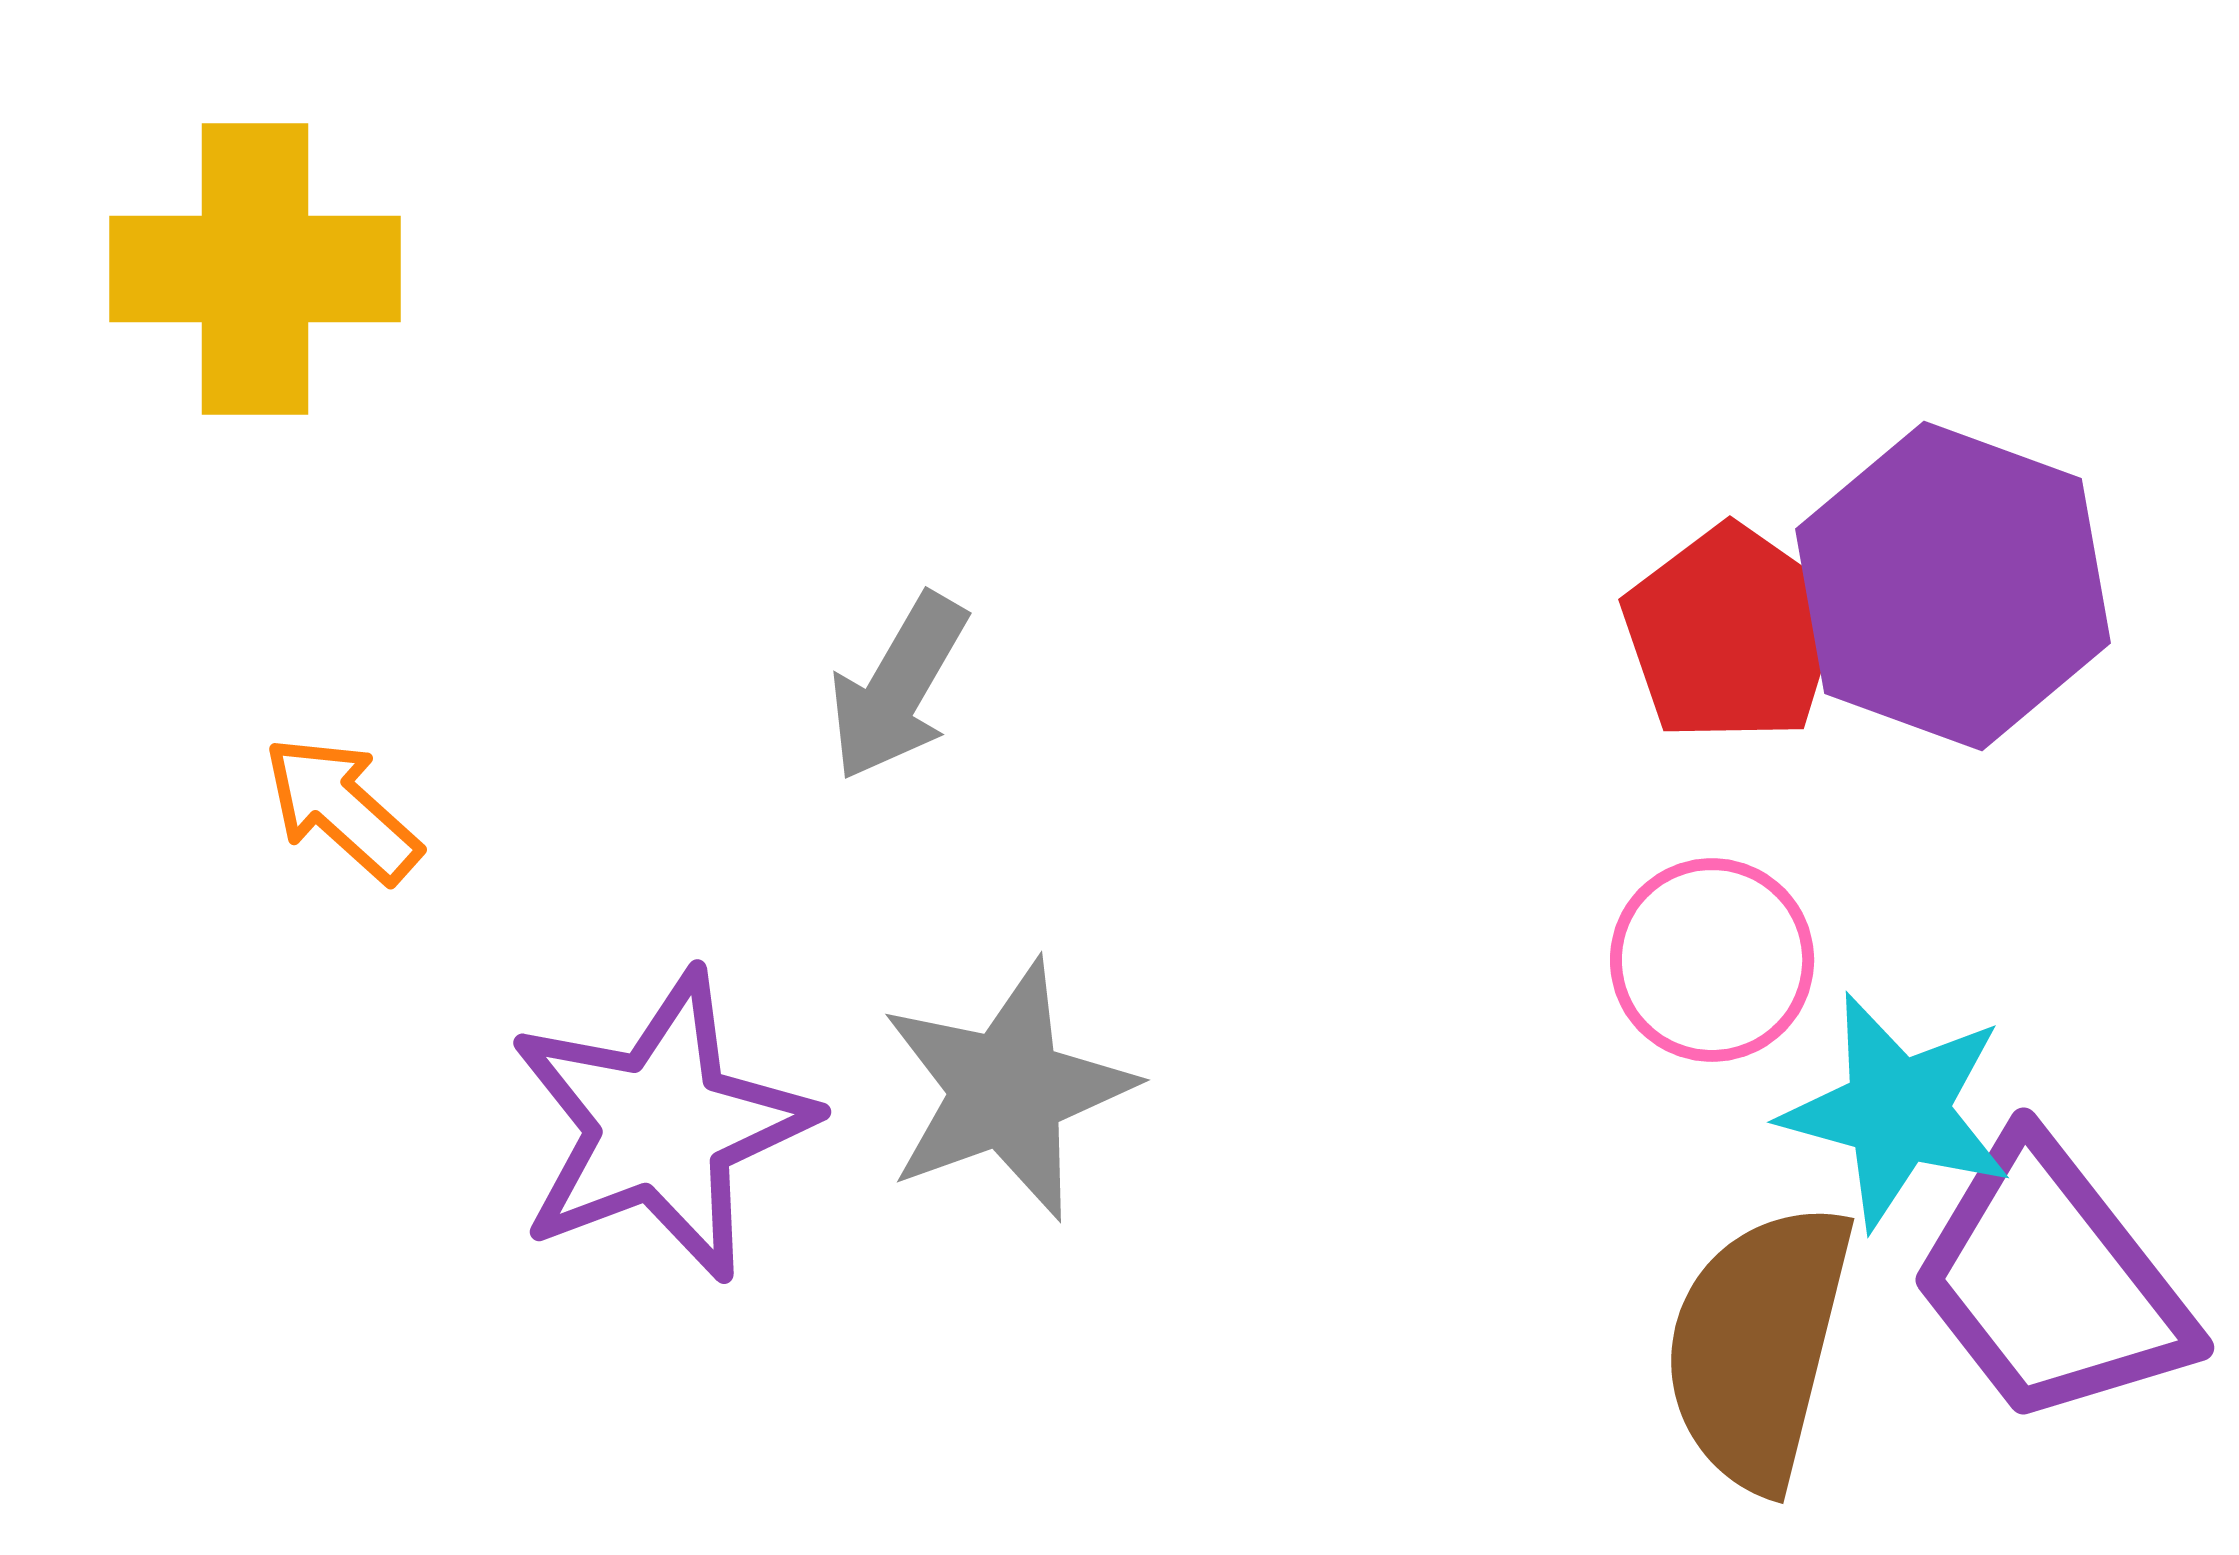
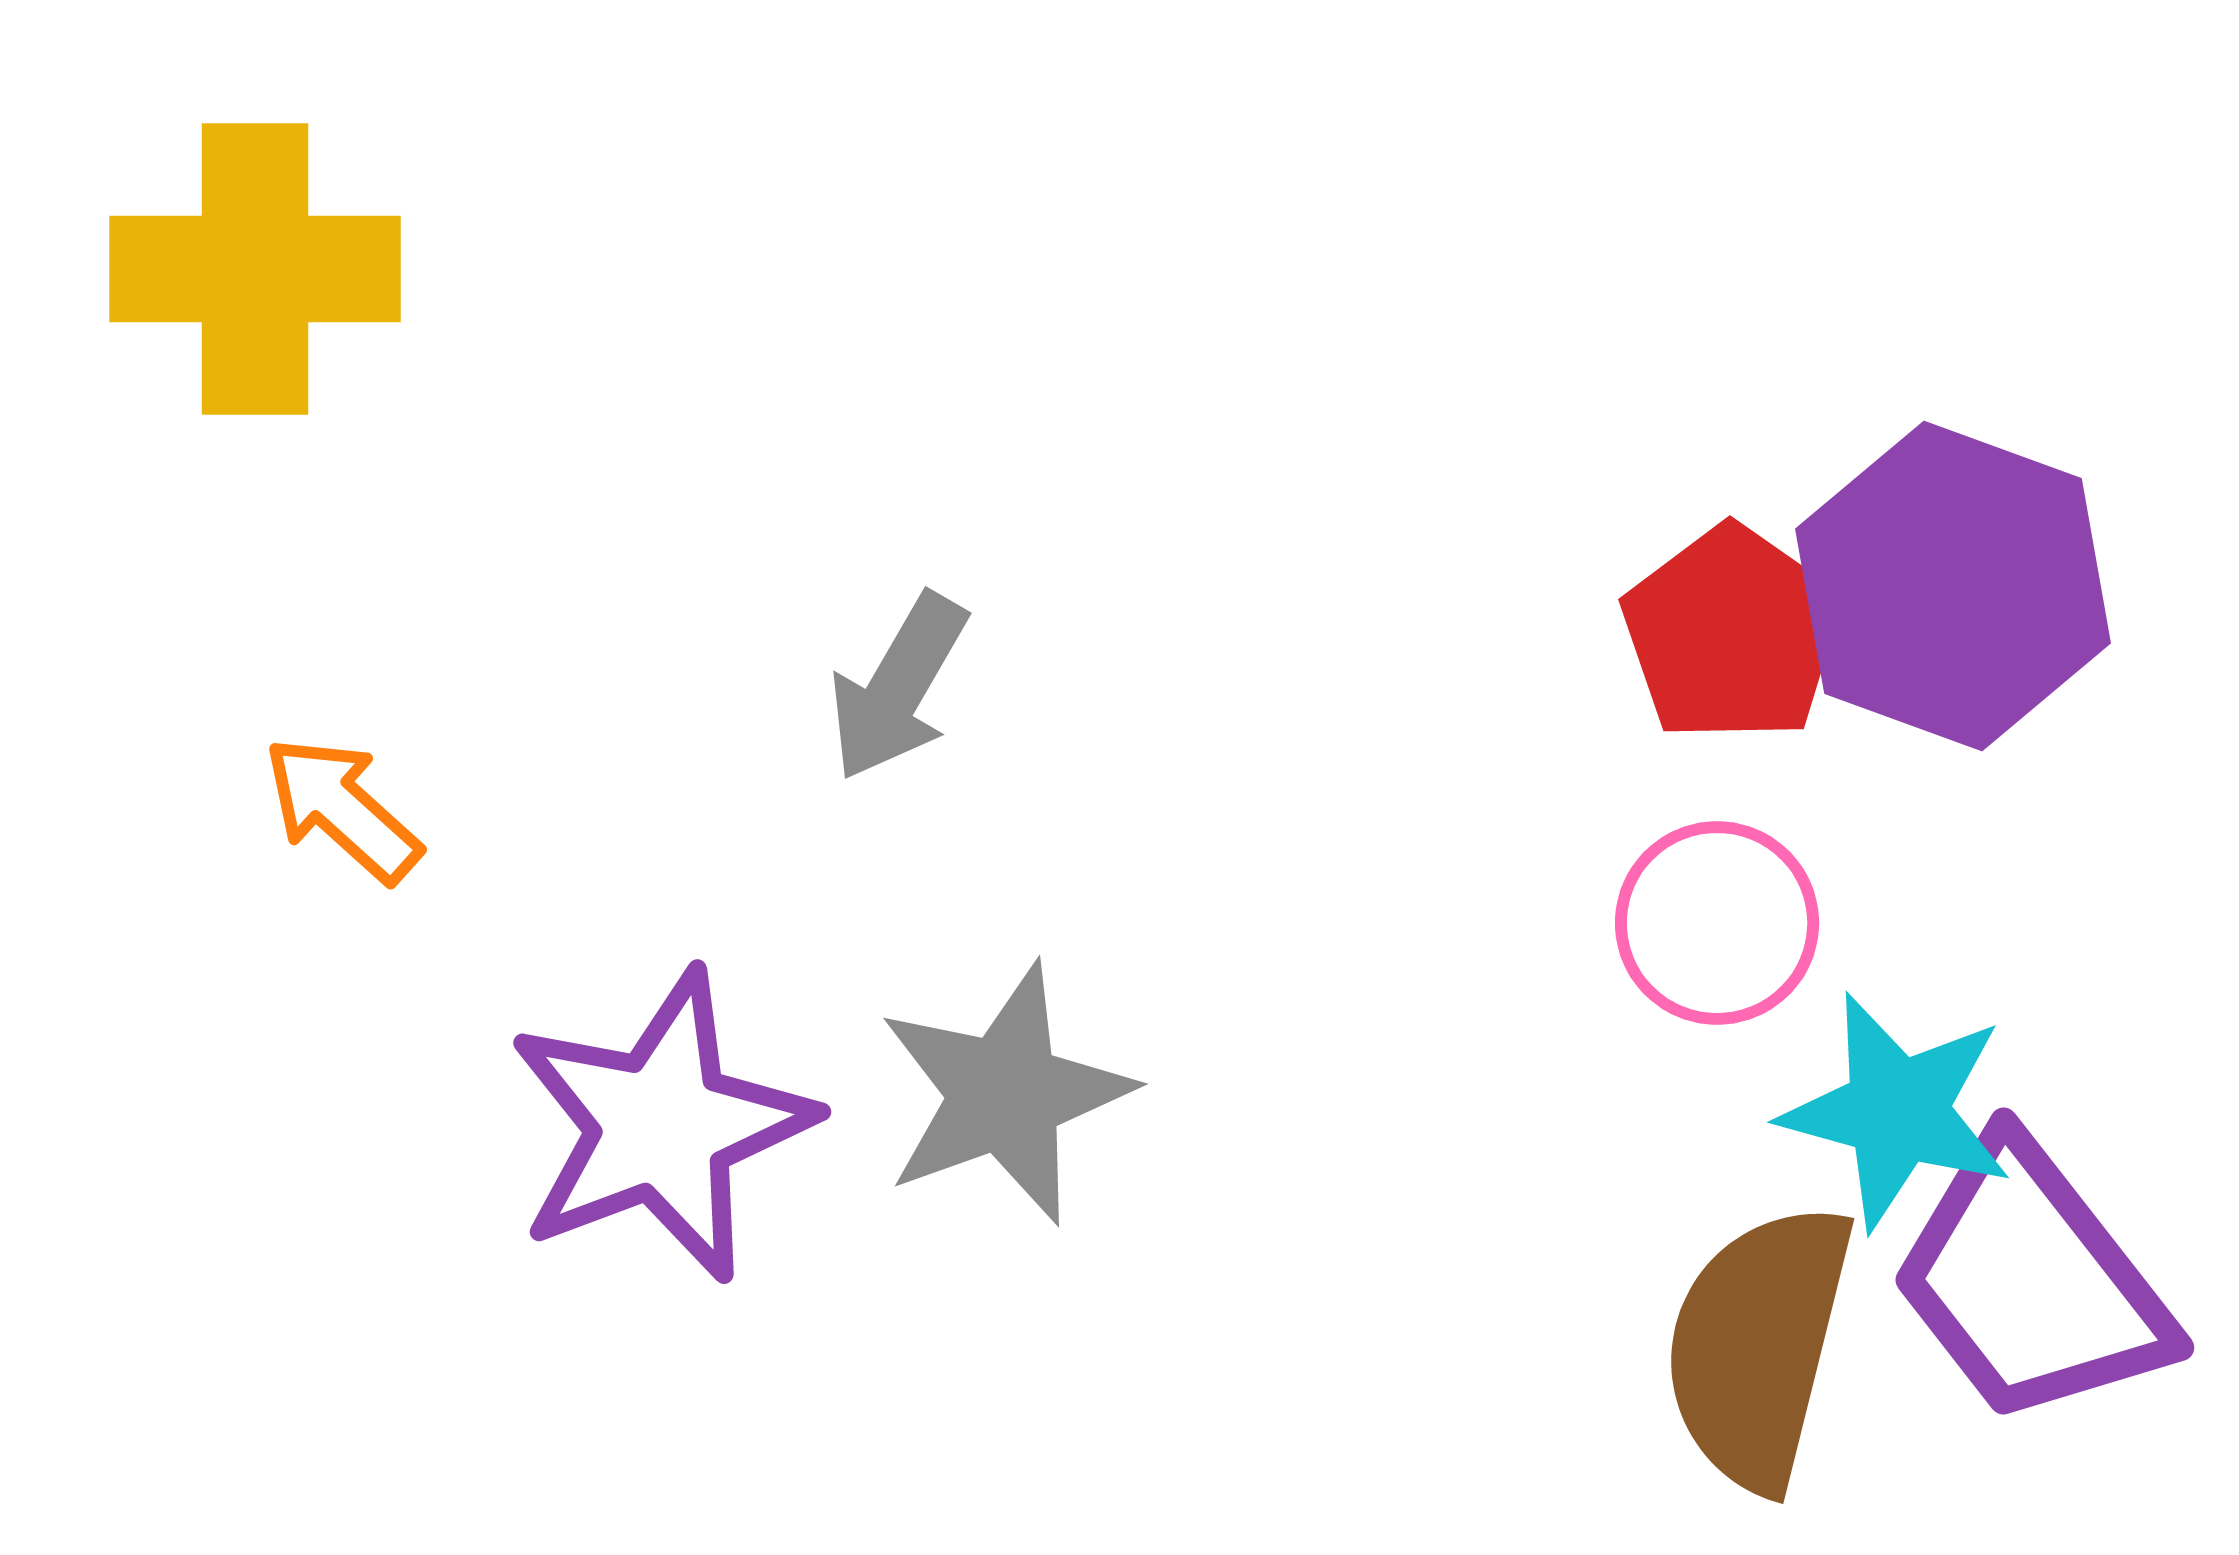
pink circle: moved 5 px right, 37 px up
gray star: moved 2 px left, 4 px down
purple trapezoid: moved 20 px left
